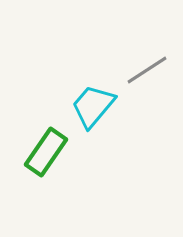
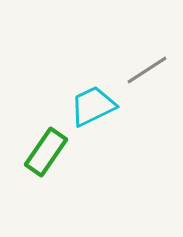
cyan trapezoid: rotated 24 degrees clockwise
